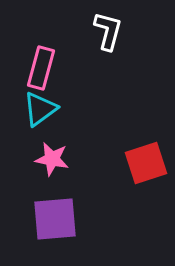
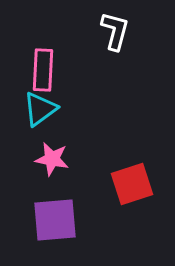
white L-shape: moved 7 px right
pink rectangle: moved 2 px right, 2 px down; rotated 12 degrees counterclockwise
red square: moved 14 px left, 21 px down
purple square: moved 1 px down
